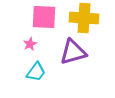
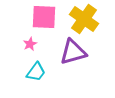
yellow cross: moved 1 px down; rotated 32 degrees clockwise
